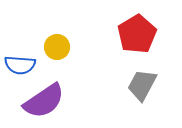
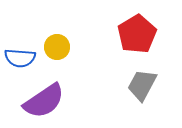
blue semicircle: moved 7 px up
